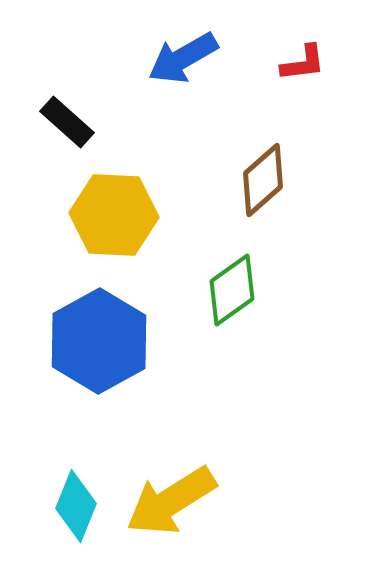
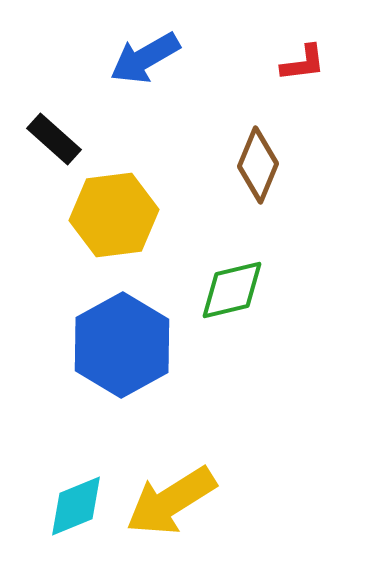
blue arrow: moved 38 px left
black rectangle: moved 13 px left, 17 px down
brown diamond: moved 5 px left, 15 px up; rotated 26 degrees counterclockwise
yellow hexagon: rotated 10 degrees counterclockwise
green diamond: rotated 22 degrees clockwise
blue hexagon: moved 23 px right, 4 px down
cyan diamond: rotated 46 degrees clockwise
